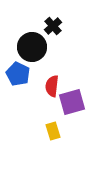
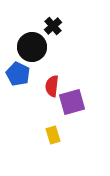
yellow rectangle: moved 4 px down
